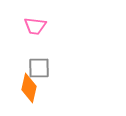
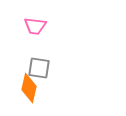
gray square: rotated 10 degrees clockwise
